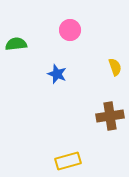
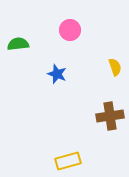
green semicircle: moved 2 px right
